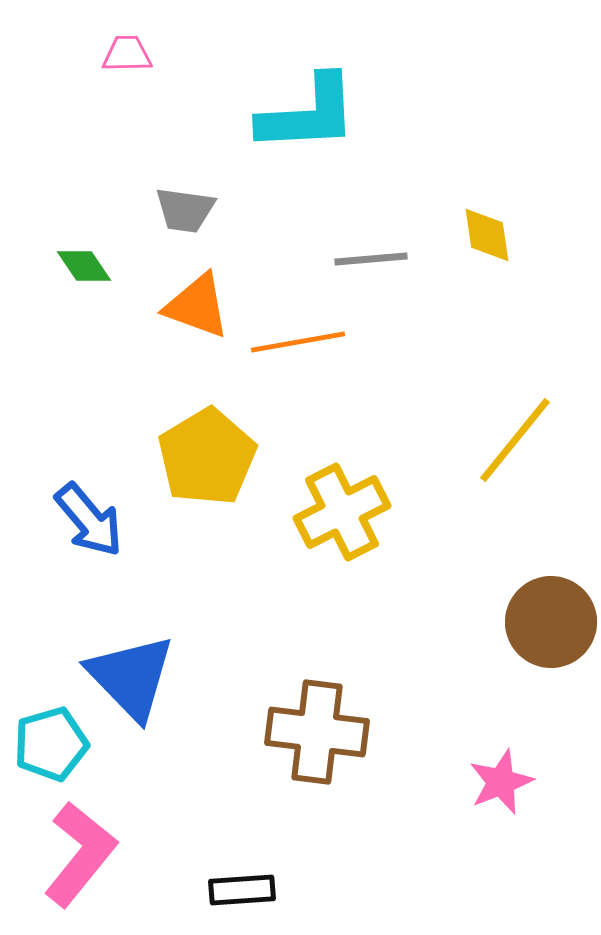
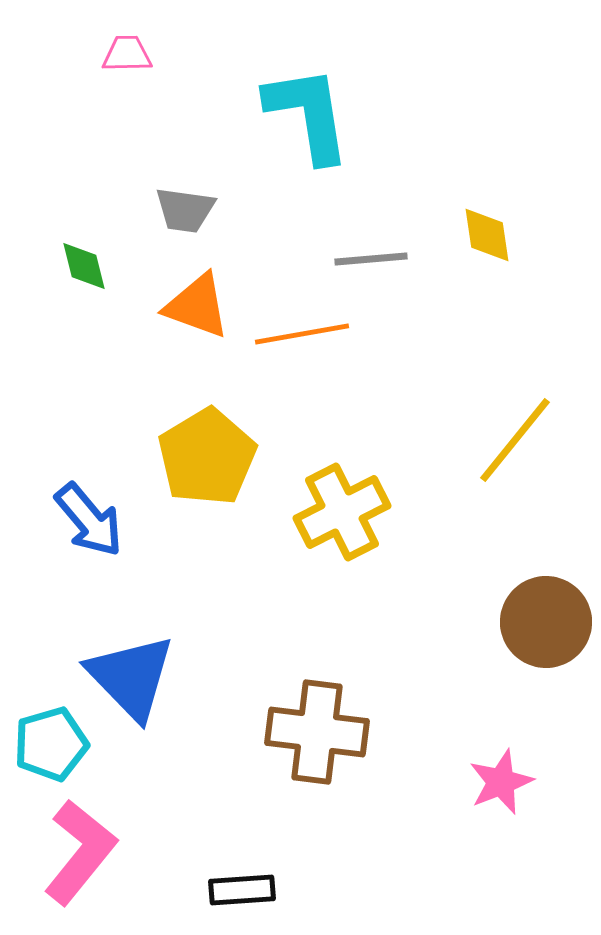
cyan L-shape: rotated 96 degrees counterclockwise
green diamond: rotated 20 degrees clockwise
orange line: moved 4 px right, 8 px up
brown circle: moved 5 px left
pink L-shape: moved 2 px up
